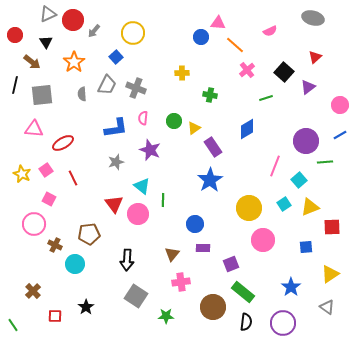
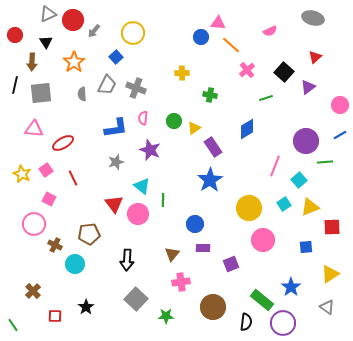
orange line at (235, 45): moved 4 px left
brown arrow at (32, 62): rotated 54 degrees clockwise
gray square at (42, 95): moved 1 px left, 2 px up
green rectangle at (243, 292): moved 19 px right, 8 px down
gray square at (136, 296): moved 3 px down; rotated 10 degrees clockwise
